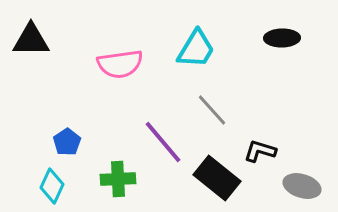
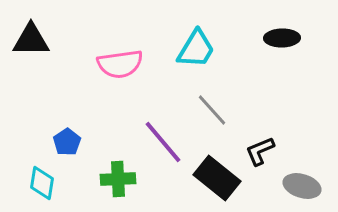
black L-shape: rotated 40 degrees counterclockwise
cyan diamond: moved 10 px left, 3 px up; rotated 16 degrees counterclockwise
